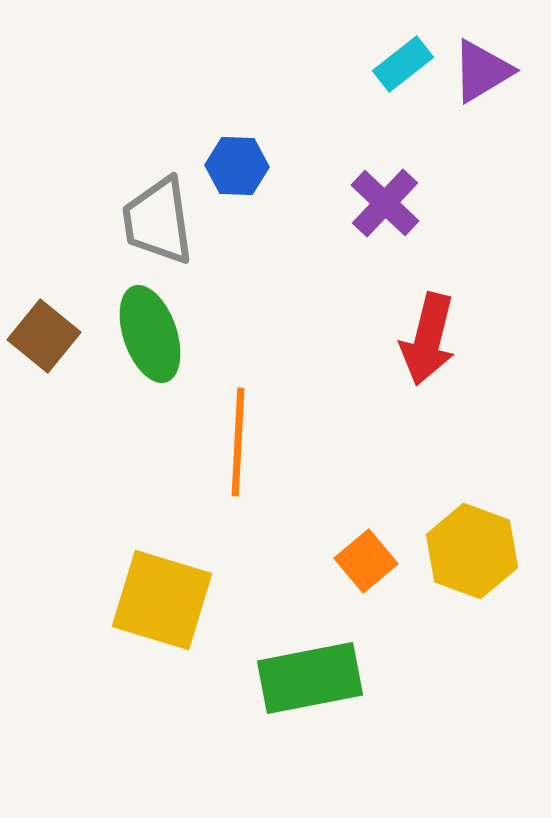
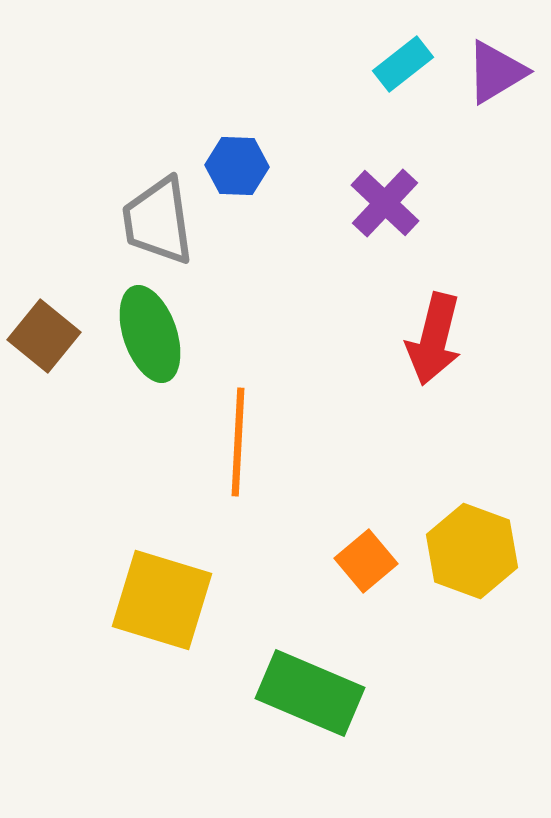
purple triangle: moved 14 px right, 1 px down
red arrow: moved 6 px right
green rectangle: moved 15 px down; rotated 34 degrees clockwise
